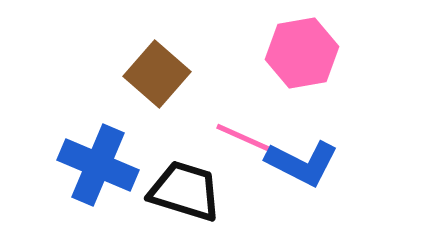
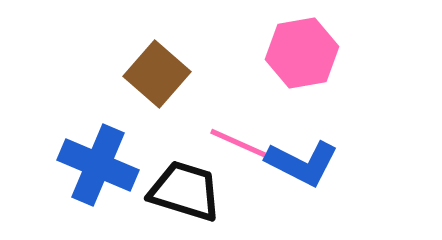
pink line: moved 6 px left, 5 px down
